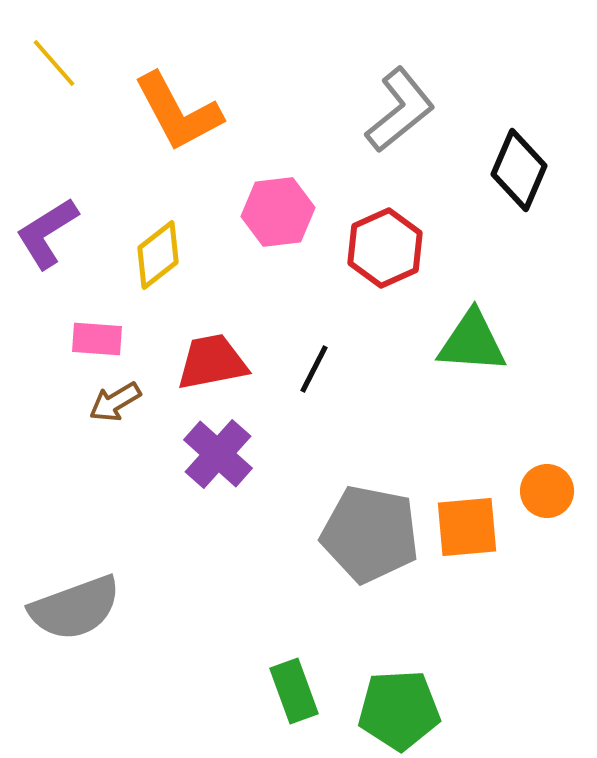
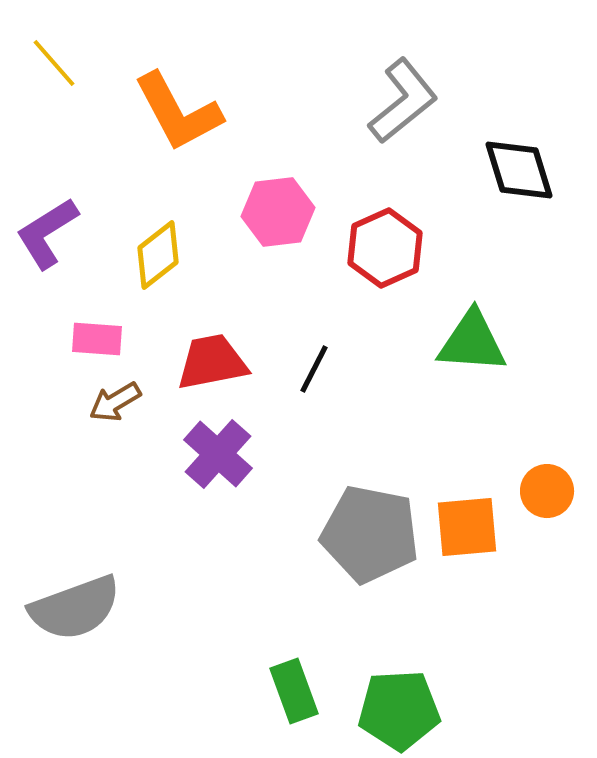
gray L-shape: moved 3 px right, 9 px up
black diamond: rotated 40 degrees counterclockwise
